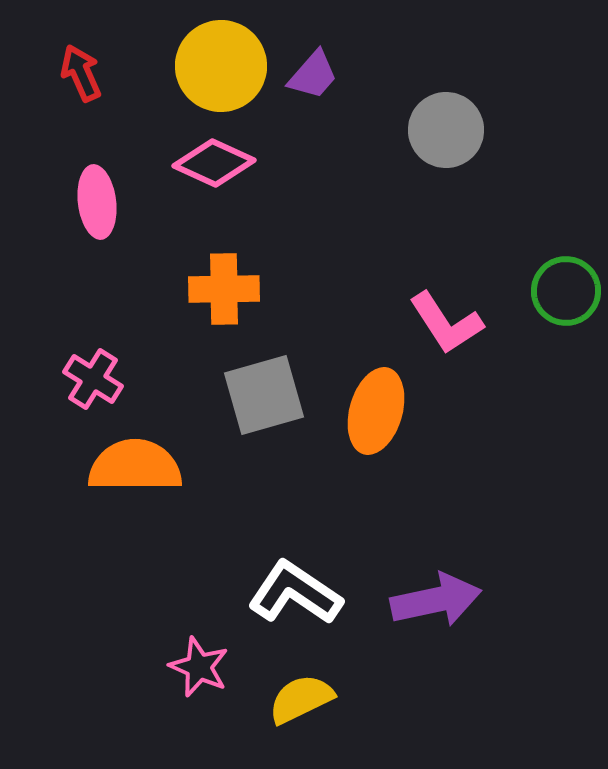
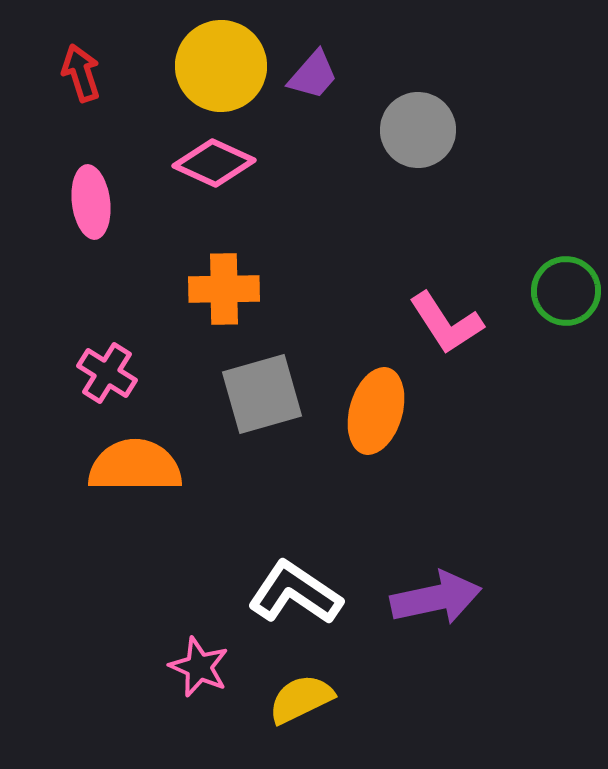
red arrow: rotated 6 degrees clockwise
gray circle: moved 28 px left
pink ellipse: moved 6 px left
pink cross: moved 14 px right, 6 px up
gray square: moved 2 px left, 1 px up
purple arrow: moved 2 px up
